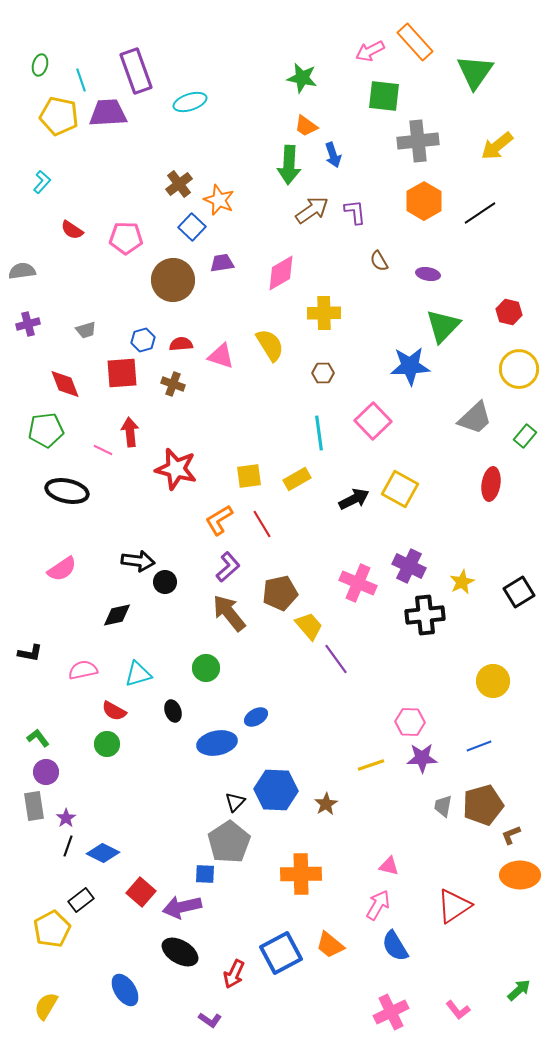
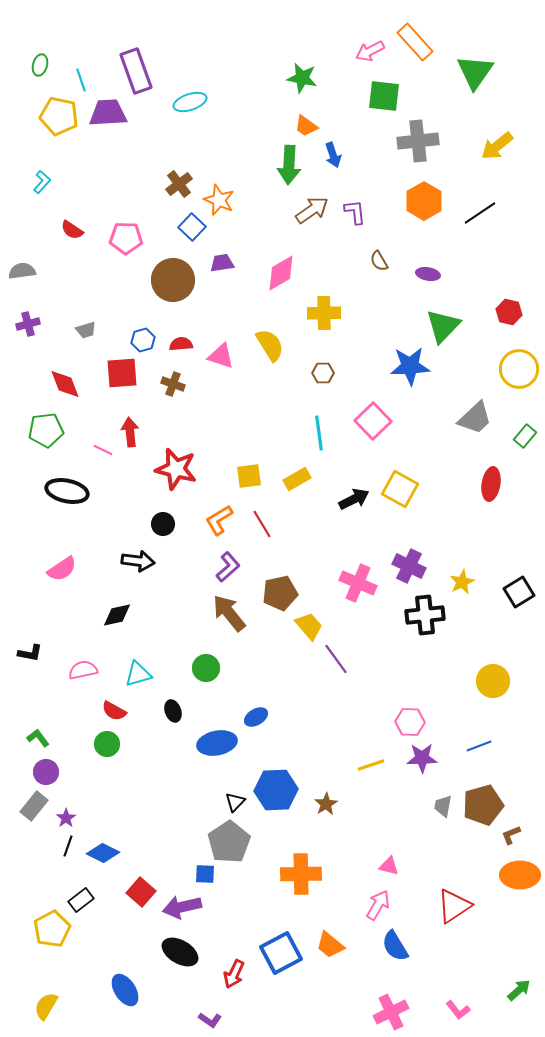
black circle at (165, 582): moved 2 px left, 58 px up
blue hexagon at (276, 790): rotated 6 degrees counterclockwise
gray rectangle at (34, 806): rotated 48 degrees clockwise
